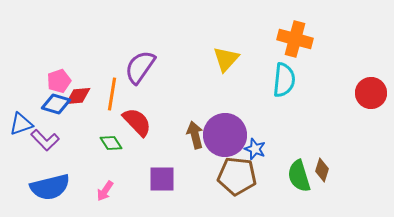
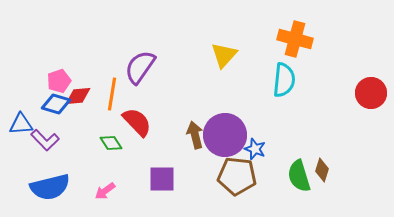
yellow triangle: moved 2 px left, 4 px up
blue triangle: rotated 15 degrees clockwise
pink arrow: rotated 20 degrees clockwise
